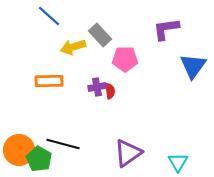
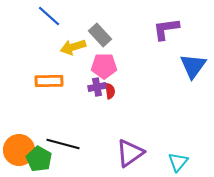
pink pentagon: moved 21 px left, 7 px down
purple triangle: moved 2 px right
cyan triangle: rotated 10 degrees clockwise
